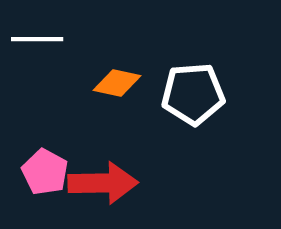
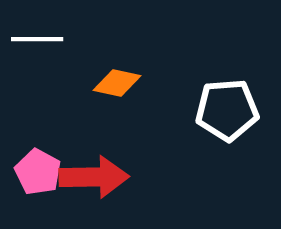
white pentagon: moved 34 px right, 16 px down
pink pentagon: moved 7 px left
red arrow: moved 9 px left, 6 px up
